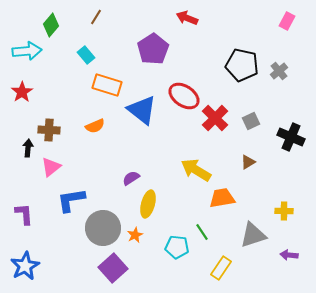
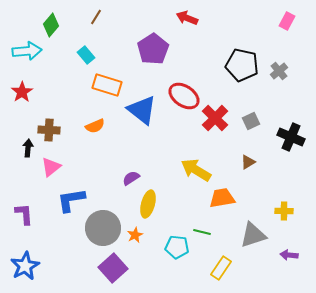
green line: rotated 42 degrees counterclockwise
